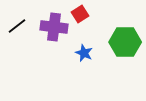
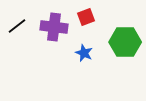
red square: moved 6 px right, 3 px down; rotated 12 degrees clockwise
